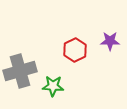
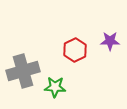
gray cross: moved 3 px right
green star: moved 2 px right, 1 px down
